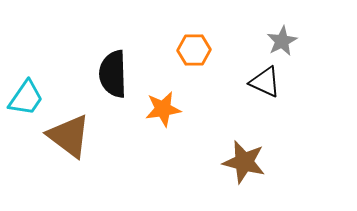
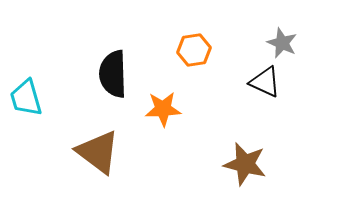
gray star: moved 2 px down; rotated 20 degrees counterclockwise
orange hexagon: rotated 8 degrees counterclockwise
cyan trapezoid: rotated 129 degrees clockwise
orange star: rotated 6 degrees clockwise
brown triangle: moved 29 px right, 16 px down
brown star: moved 1 px right, 2 px down
